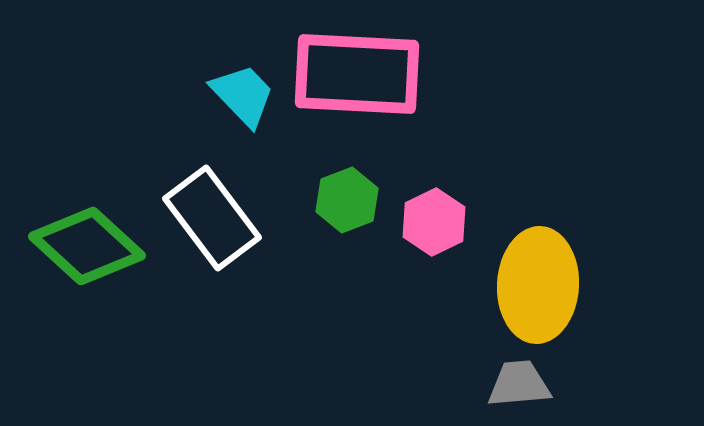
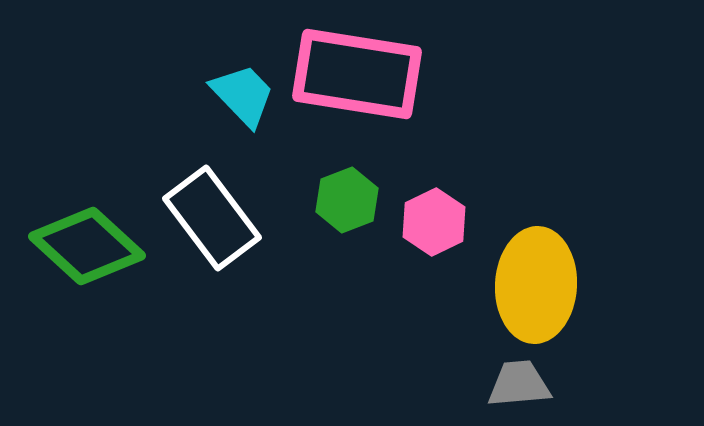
pink rectangle: rotated 6 degrees clockwise
yellow ellipse: moved 2 px left
